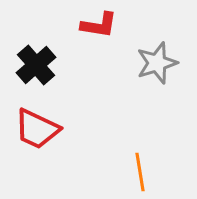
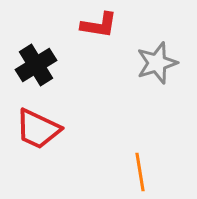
black cross: rotated 9 degrees clockwise
red trapezoid: moved 1 px right
